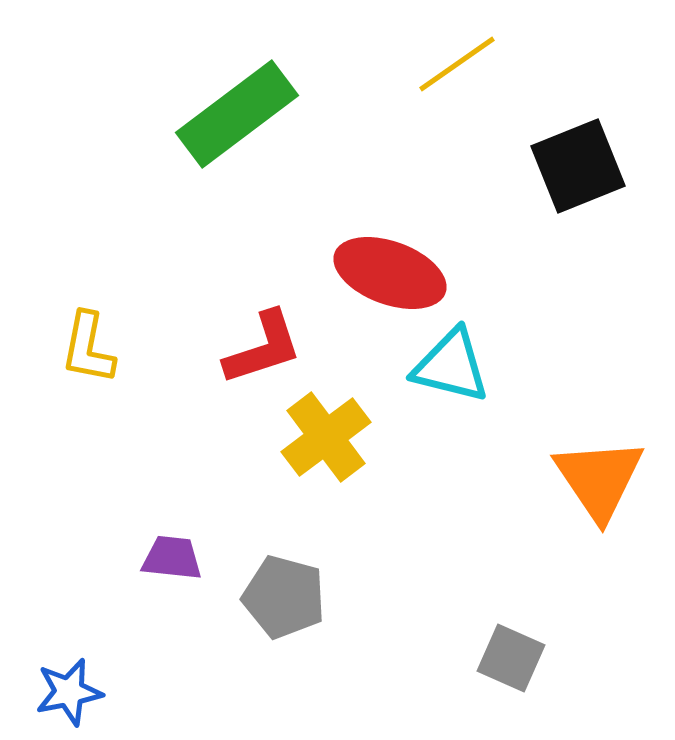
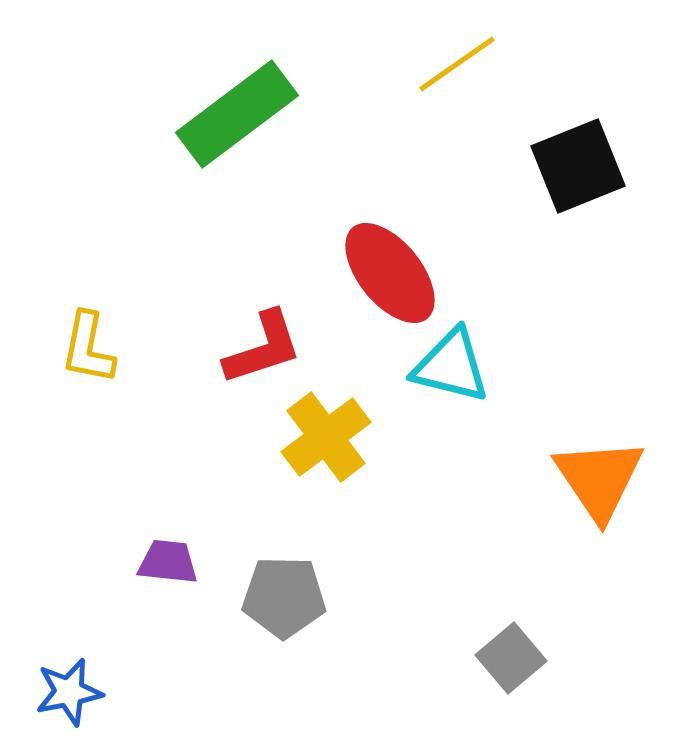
red ellipse: rotated 31 degrees clockwise
purple trapezoid: moved 4 px left, 4 px down
gray pentagon: rotated 14 degrees counterclockwise
gray square: rotated 26 degrees clockwise
